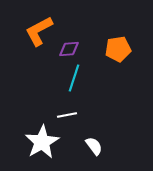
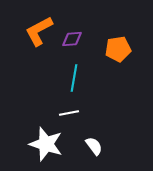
purple diamond: moved 3 px right, 10 px up
cyan line: rotated 8 degrees counterclockwise
white line: moved 2 px right, 2 px up
white star: moved 4 px right, 2 px down; rotated 24 degrees counterclockwise
